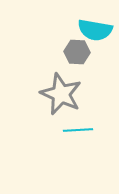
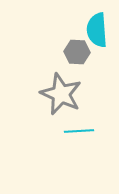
cyan semicircle: moved 2 px right; rotated 76 degrees clockwise
cyan line: moved 1 px right, 1 px down
